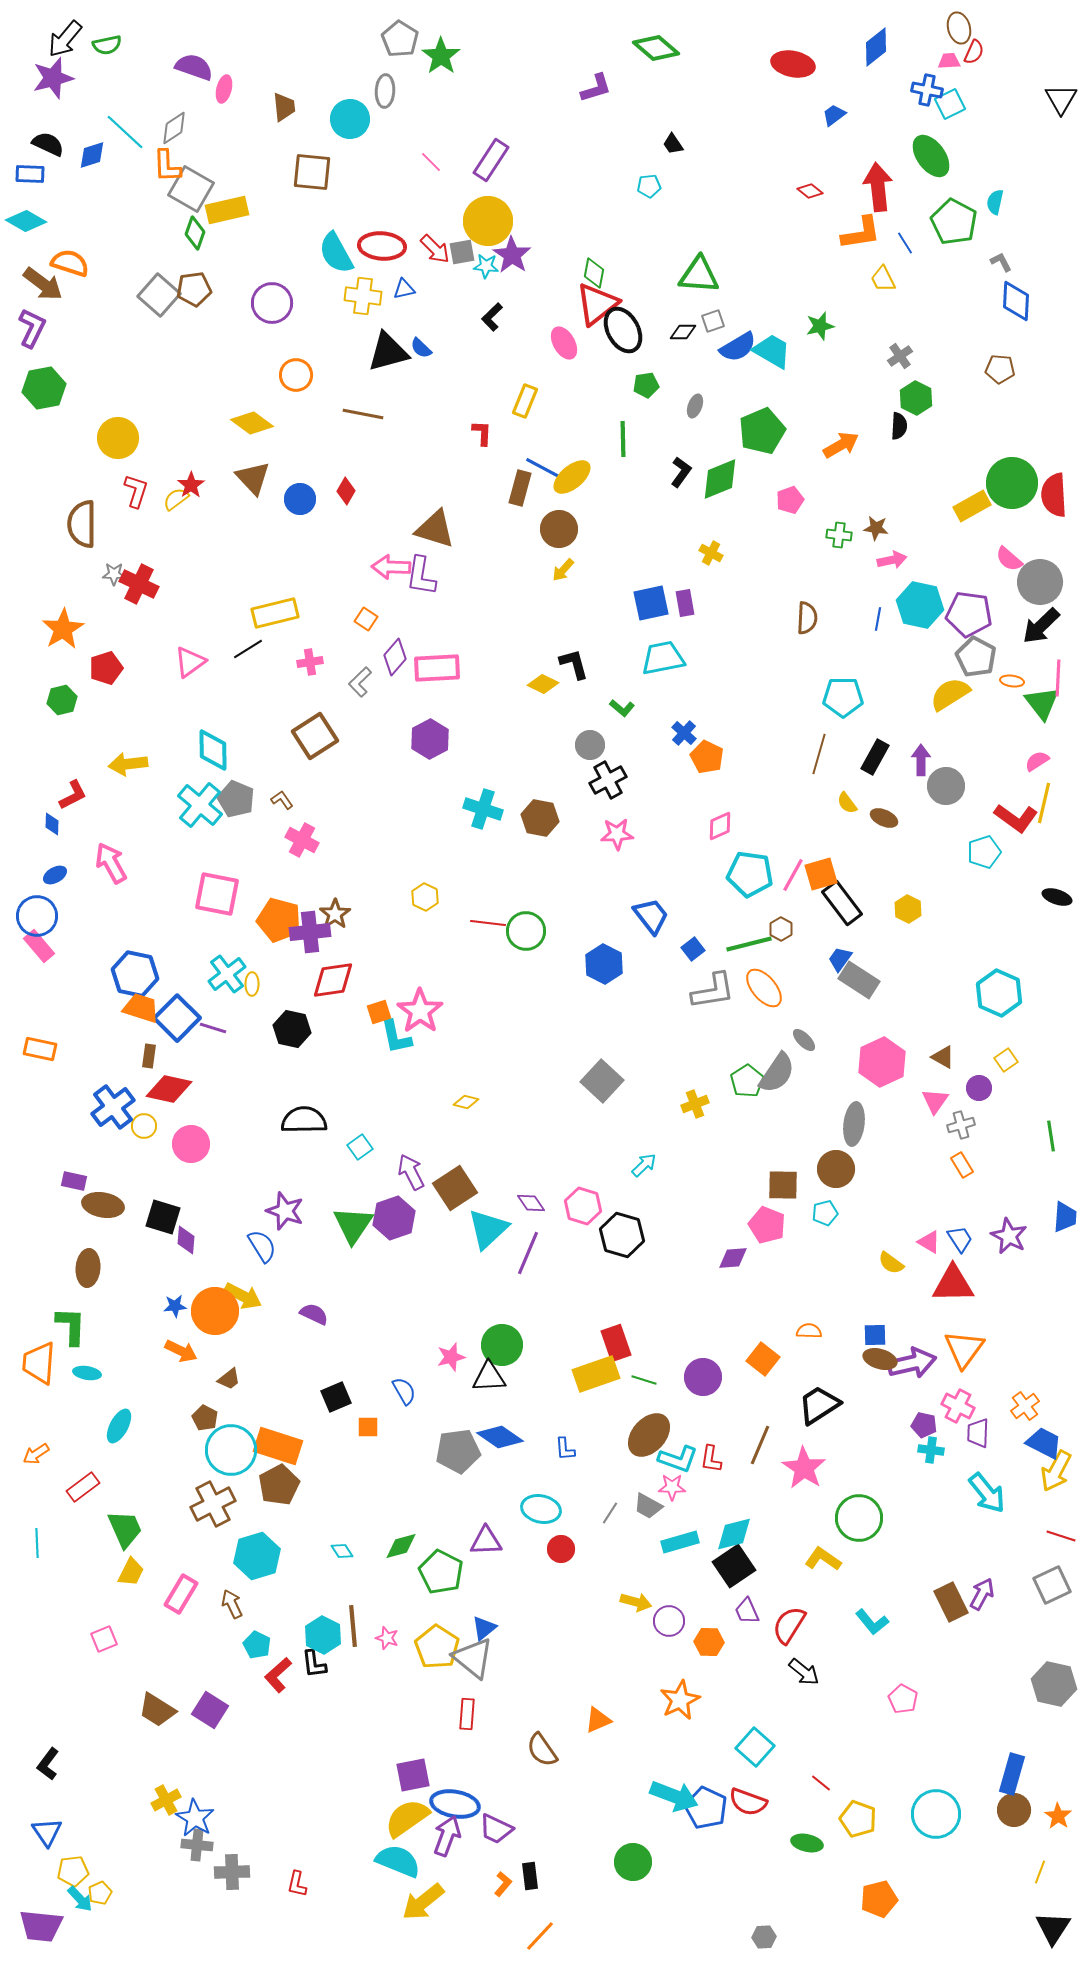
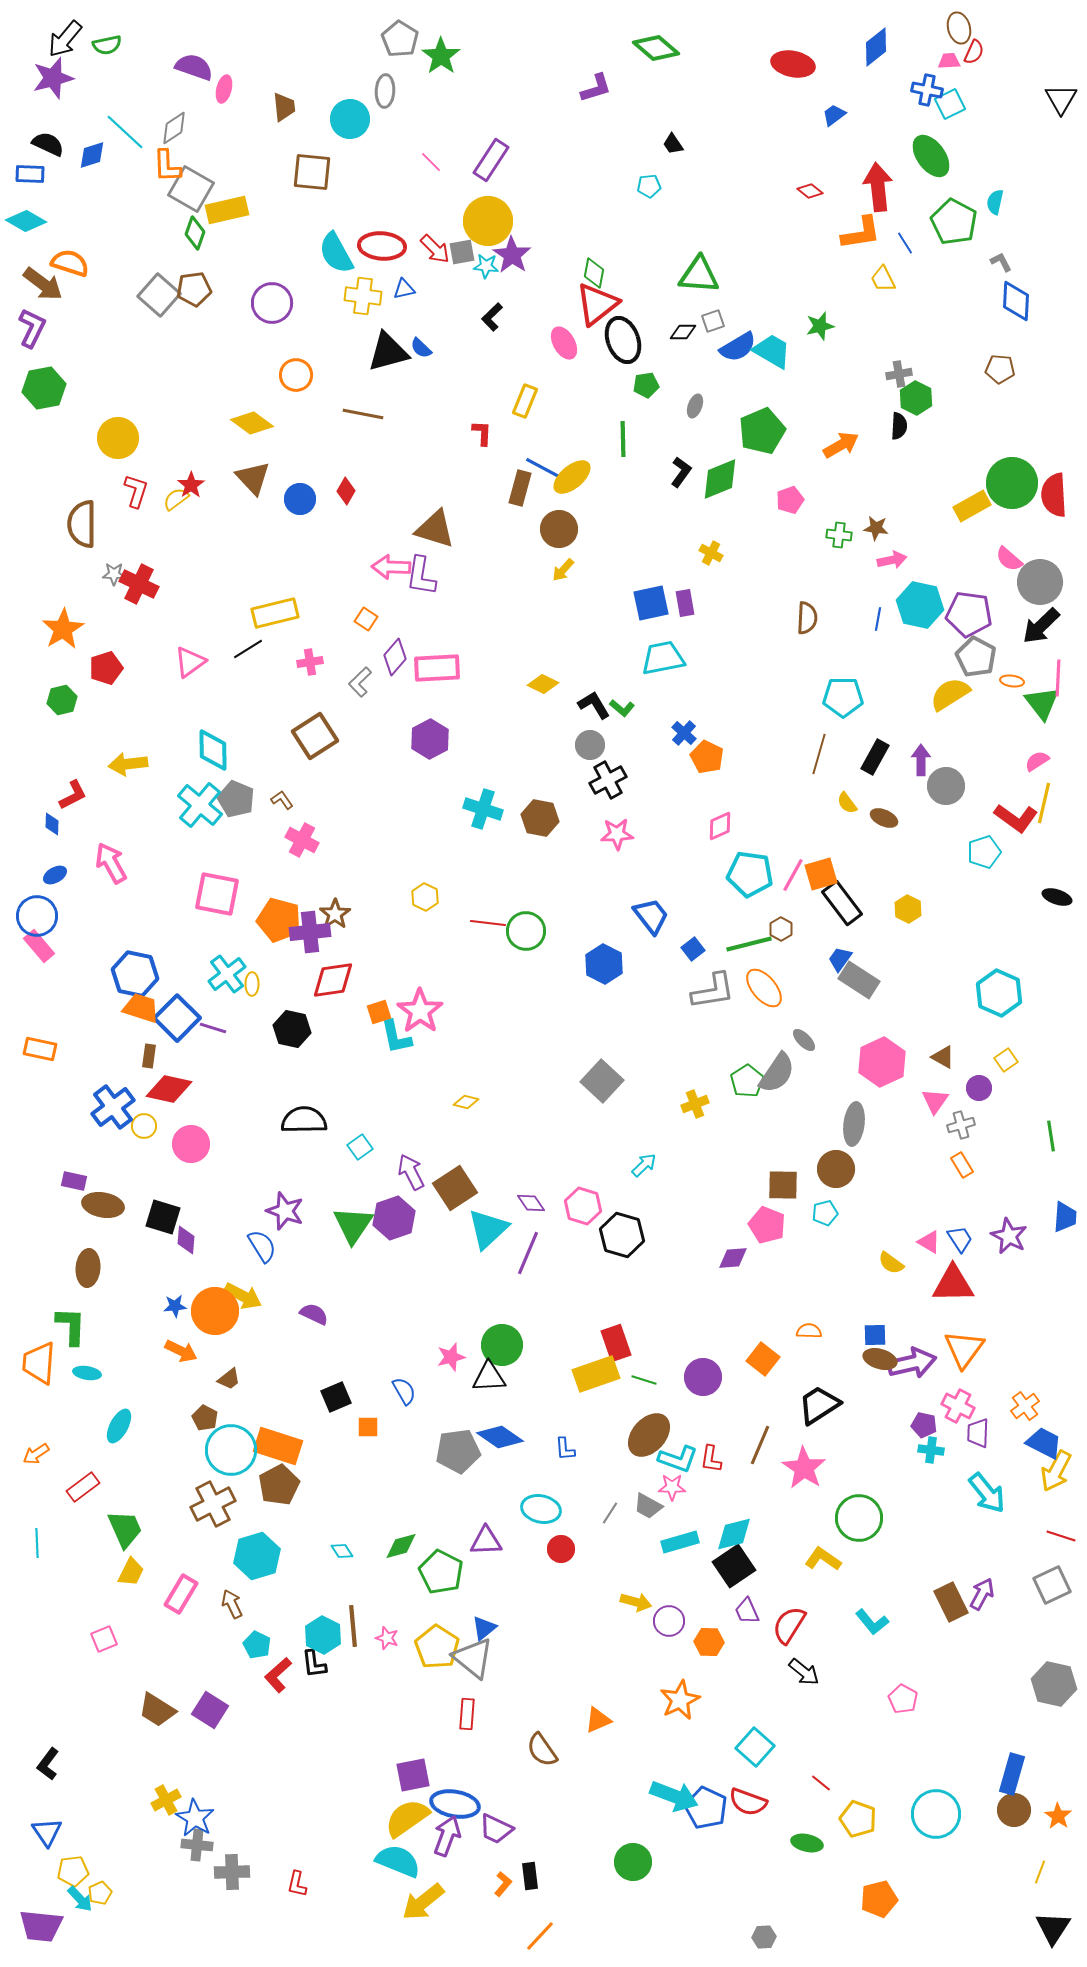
black ellipse at (623, 330): moved 10 px down; rotated 9 degrees clockwise
gray cross at (900, 356): moved 1 px left, 18 px down; rotated 25 degrees clockwise
black L-shape at (574, 664): moved 20 px right, 41 px down; rotated 16 degrees counterclockwise
